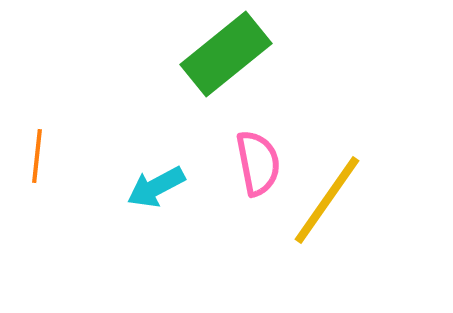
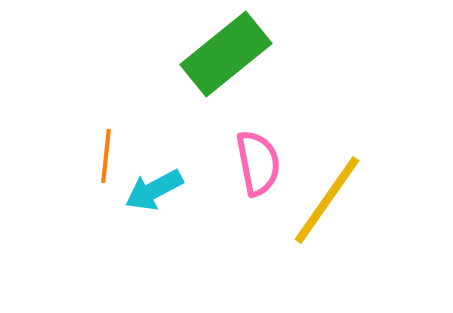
orange line: moved 69 px right
cyan arrow: moved 2 px left, 3 px down
